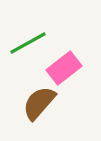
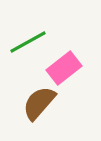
green line: moved 1 px up
